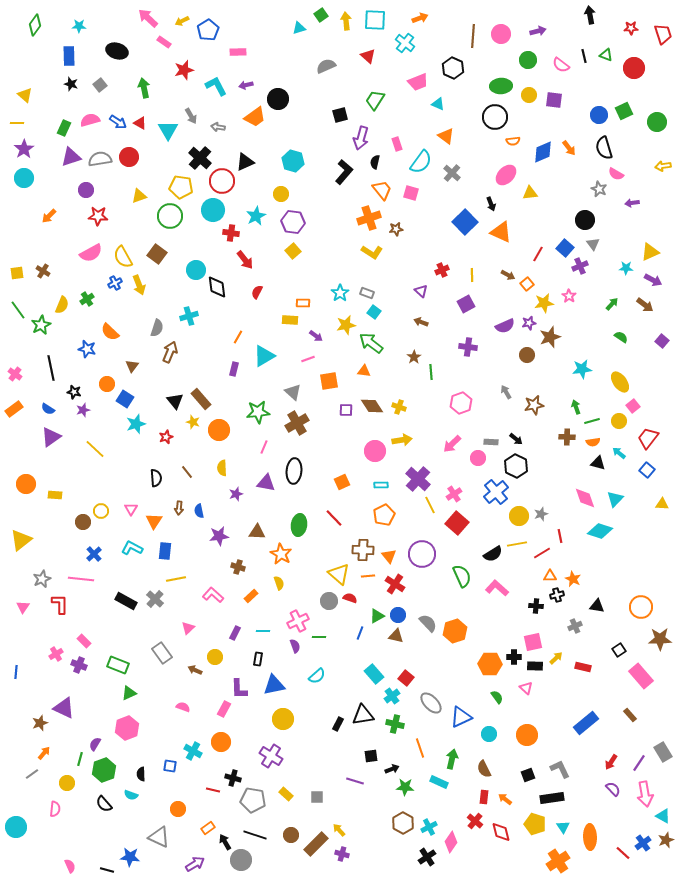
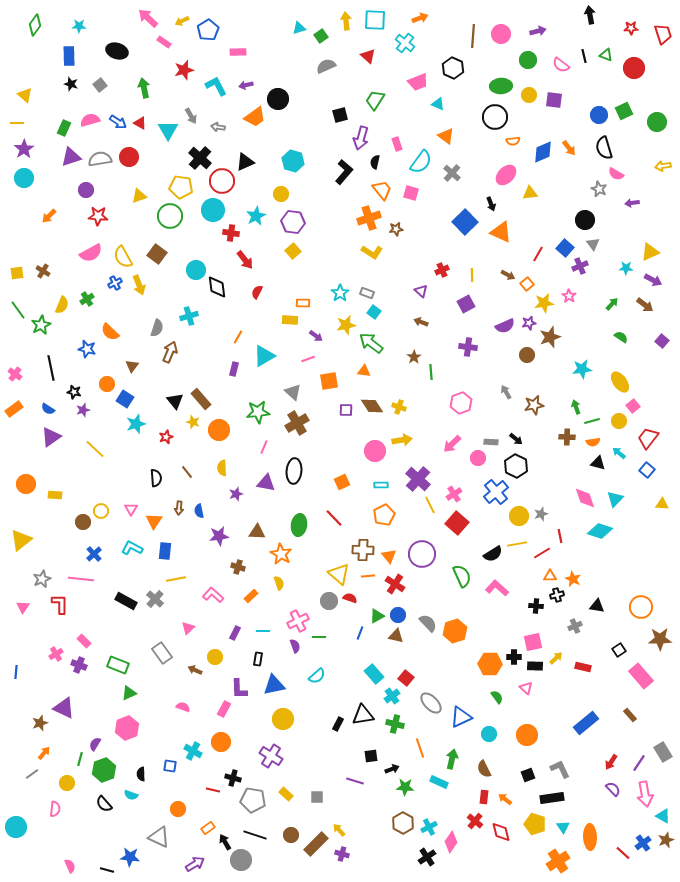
green square at (321, 15): moved 21 px down
